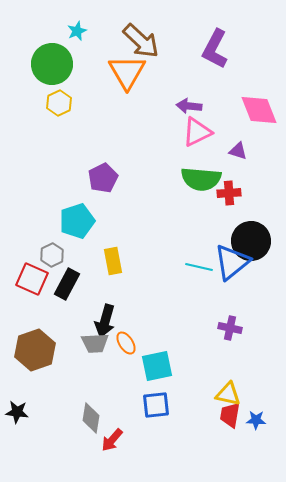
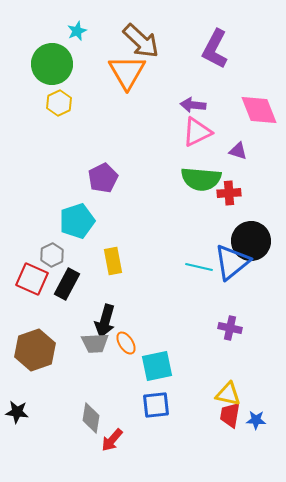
purple arrow: moved 4 px right, 1 px up
